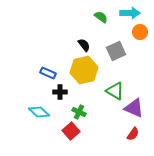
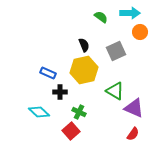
black semicircle: rotated 16 degrees clockwise
